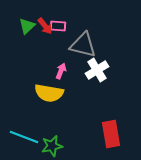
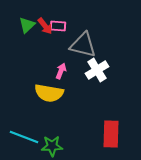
green triangle: moved 1 px up
red rectangle: rotated 12 degrees clockwise
green star: rotated 10 degrees clockwise
